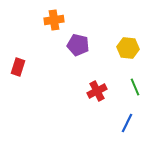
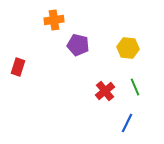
red cross: moved 8 px right; rotated 12 degrees counterclockwise
